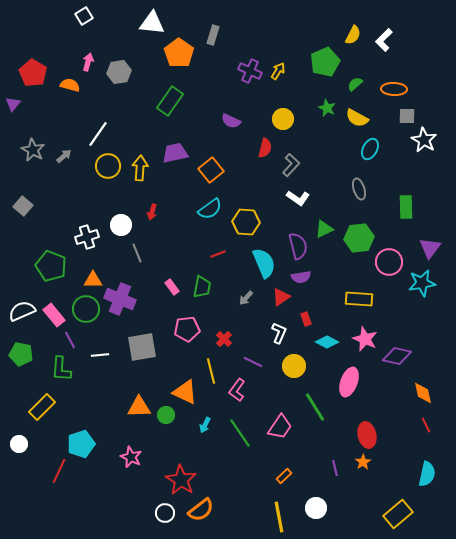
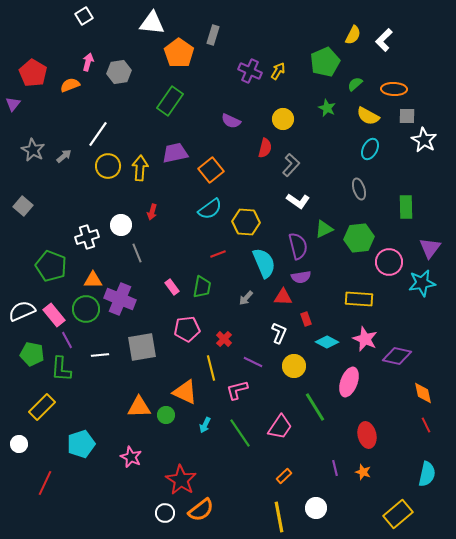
orange semicircle at (70, 85): rotated 36 degrees counterclockwise
yellow semicircle at (357, 118): moved 11 px right, 2 px up
white L-shape at (298, 198): moved 3 px down
red triangle at (281, 297): moved 2 px right; rotated 36 degrees clockwise
purple line at (70, 340): moved 3 px left
green pentagon at (21, 354): moved 11 px right
yellow line at (211, 371): moved 3 px up
pink L-shape at (237, 390): rotated 40 degrees clockwise
orange star at (363, 462): moved 10 px down; rotated 21 degrees counterclockwise
red line at (59, 471): moved 14 px left, 12 px down
